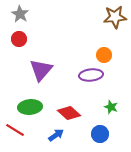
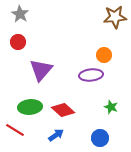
red circle: moved 1 px left, 3 px down
red diamond: moved 6 px left, 3 px up
blue circle: moved 4 px down
